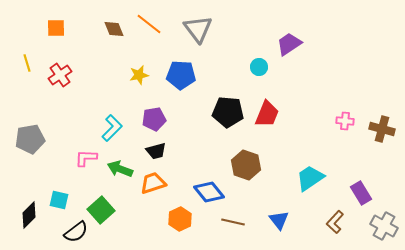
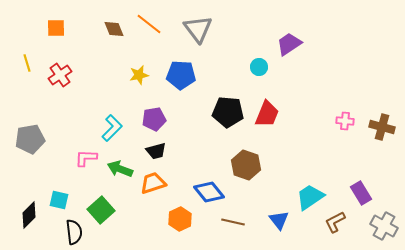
brown cross: moved 2 px up
cyan trapezoid: moved 19 px down
brown L-shape: rotated 20 degrees clockwise
black semicircle: moved 2 px left; rotated 60 degrees counterclockwise
